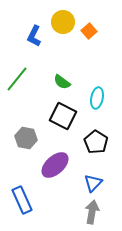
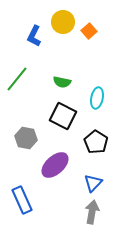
green semicircle: rotated 24 degrees counterclockwise
